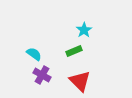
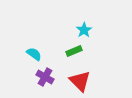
purple cross: moved 3 px right, 2 px down
